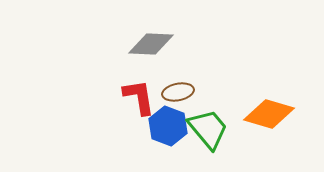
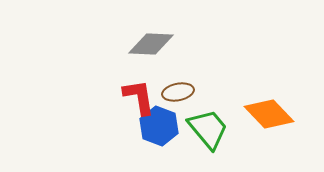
orange diamond: rotated 30 degrees clockwise
blue hexagon: moved 9 px left
